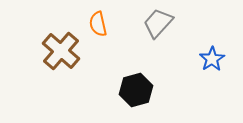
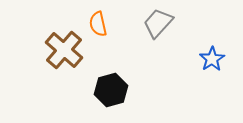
brown cross: moved 3 px right, 1 px up
black hexagon: moved 25 px left
